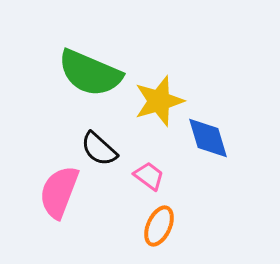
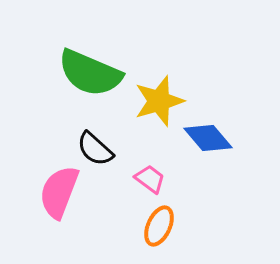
blue diamond: rotated 24 degrees counterclockwise
black semicircle: moved 4 px left
pink trapezoid: moved 1 px right, 3 px down
